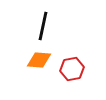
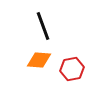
black line: rotated 32 degrees counterclockwise
